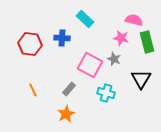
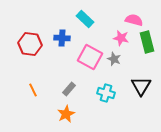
pink square: moved 8 px up
black triangle: moved 7 px down
